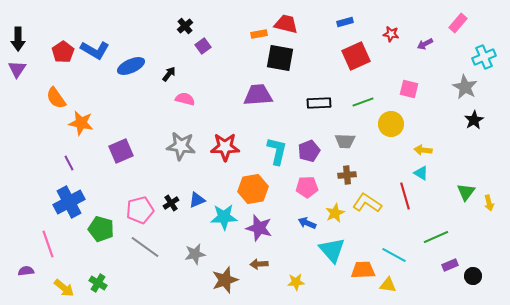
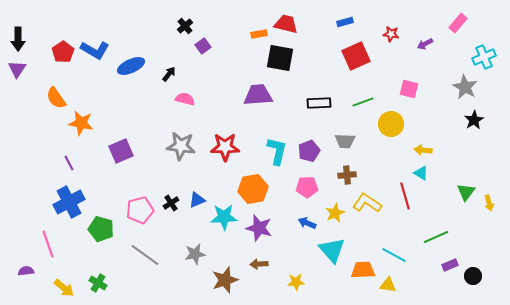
gray line at (145, 247): moved 8 px down
